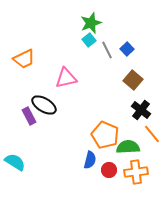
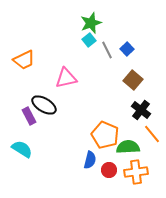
orange trapezoid: moved 1 px down
cyan semicircle: moved 7 px right, 13 px up
